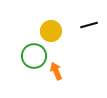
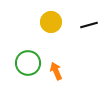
yellow circle: moved 9 px up
green circle: moved 6 px left, 7 px down
